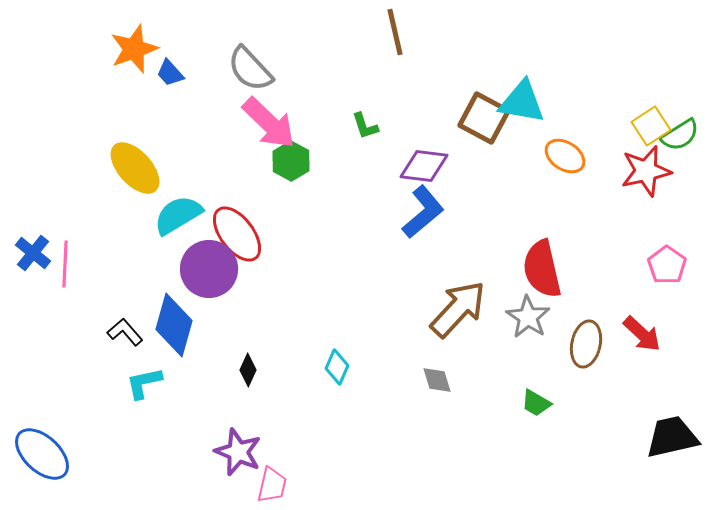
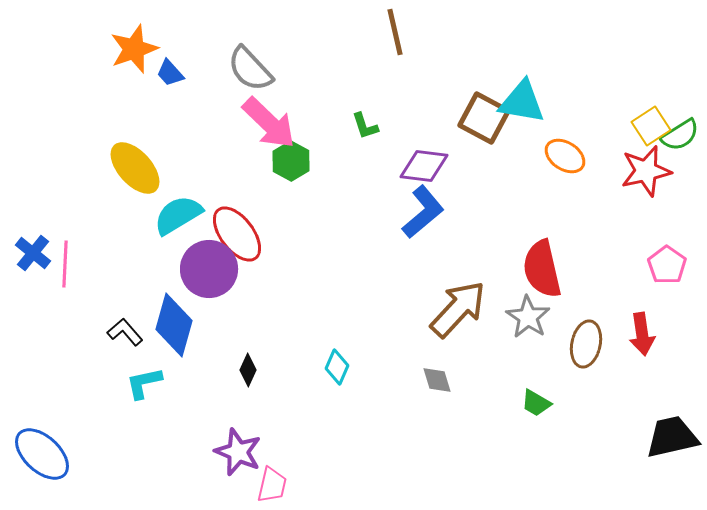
red arrow: rotated 39 degrees clockwise
